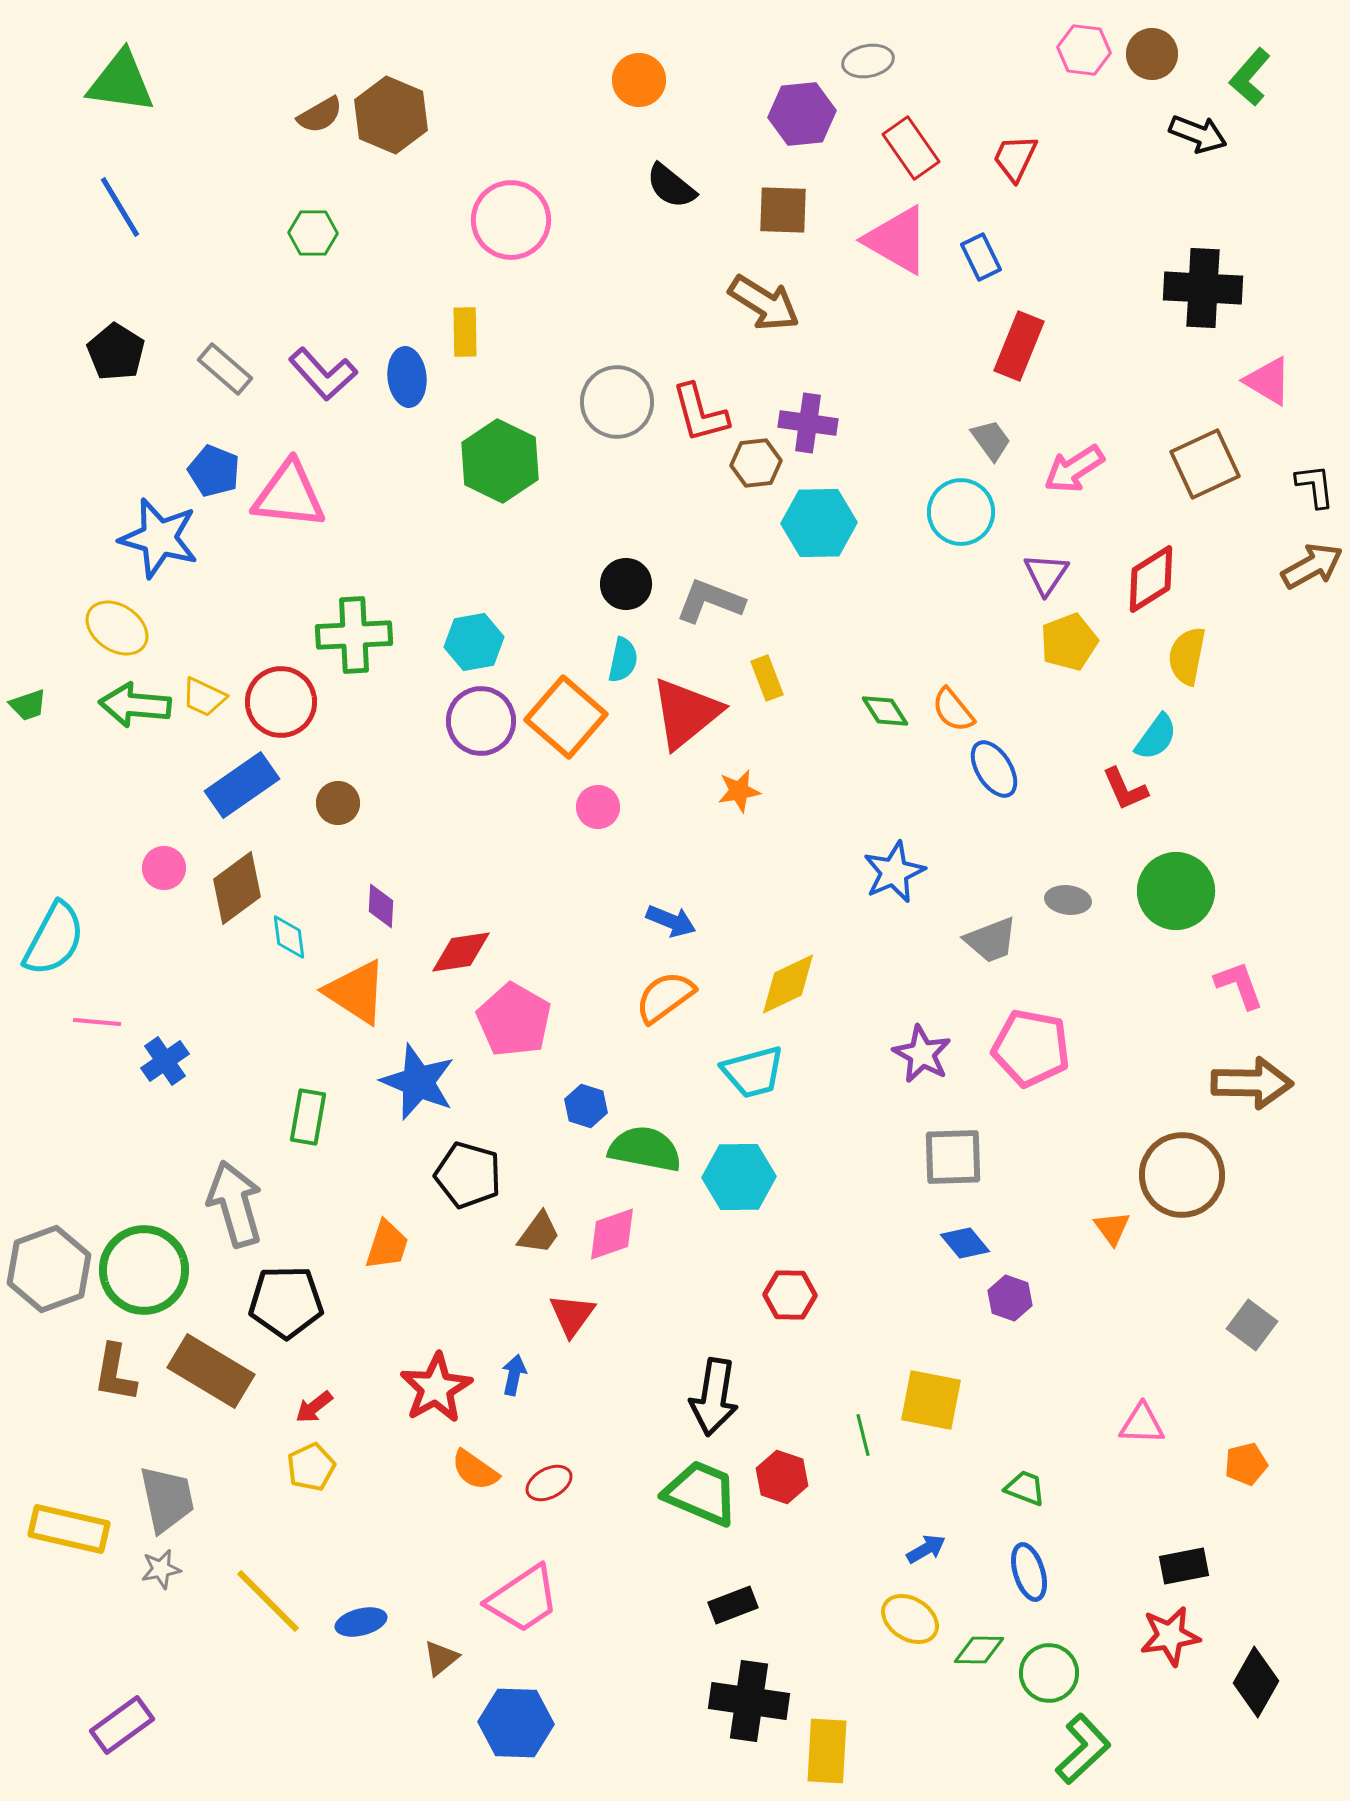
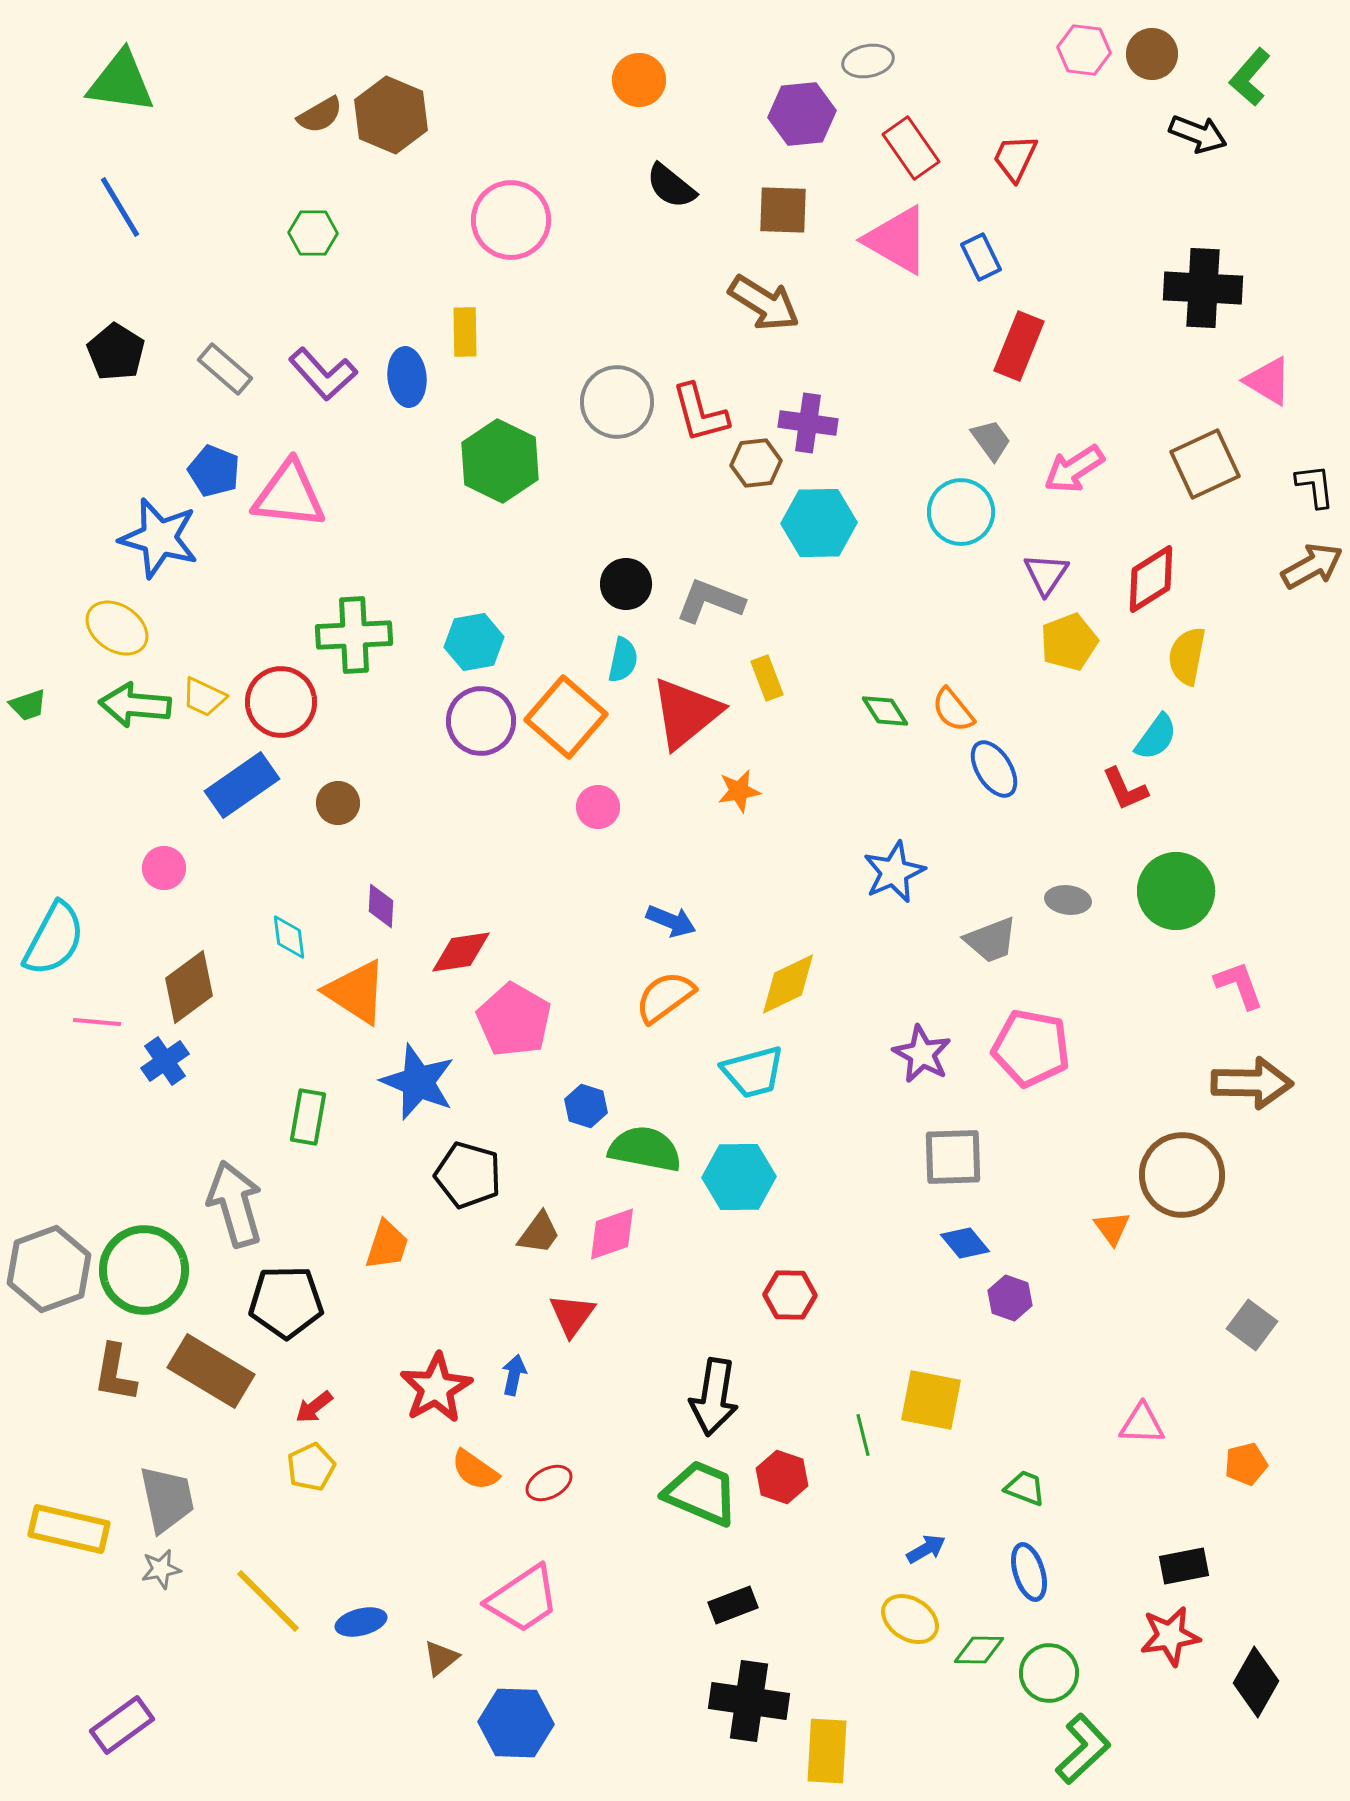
brown diamond at (237, 888): moved 48 px left, 99 px down
